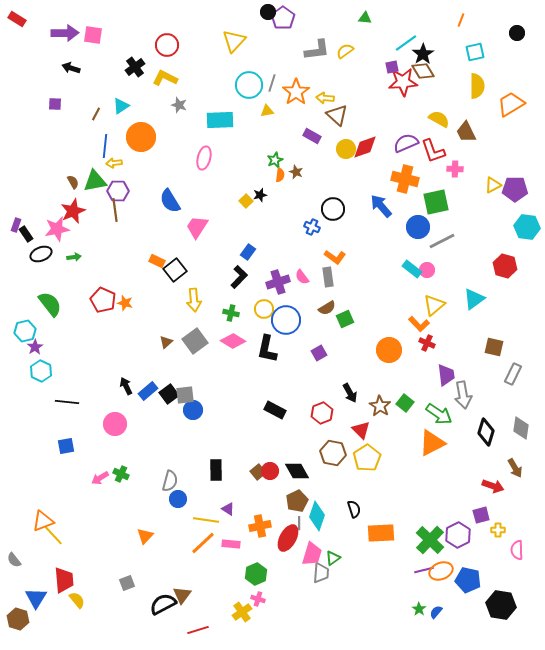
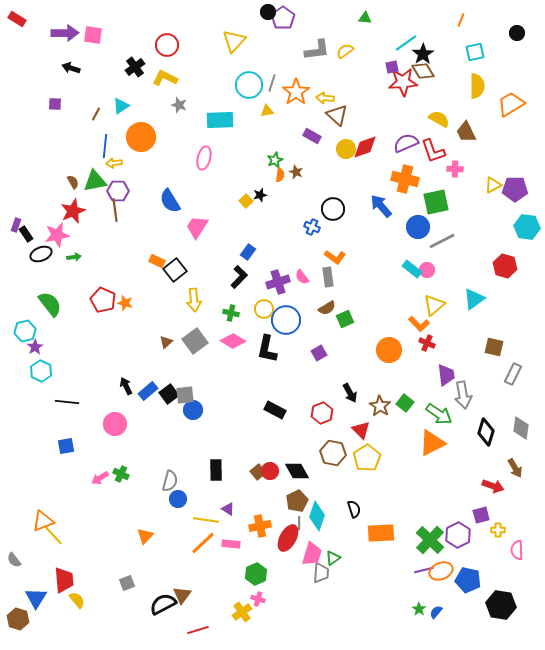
pink star at (57, 229): moved 6 px down
